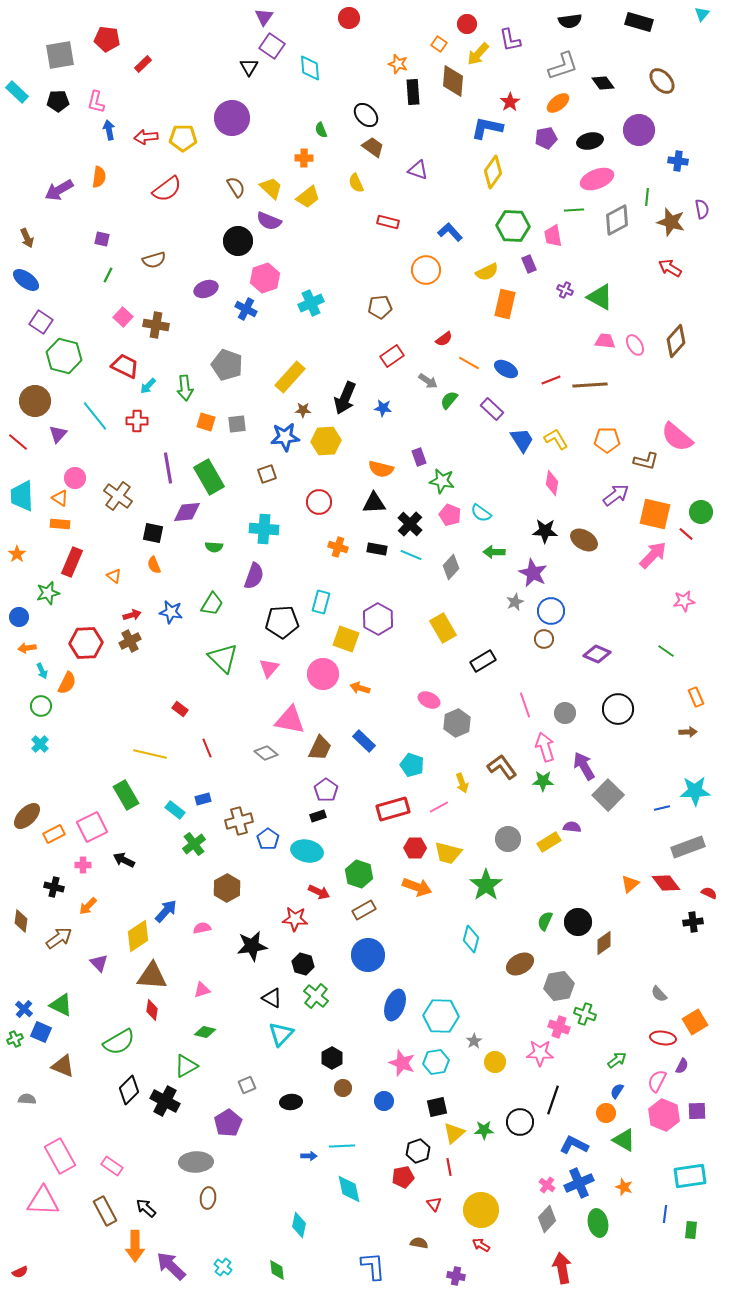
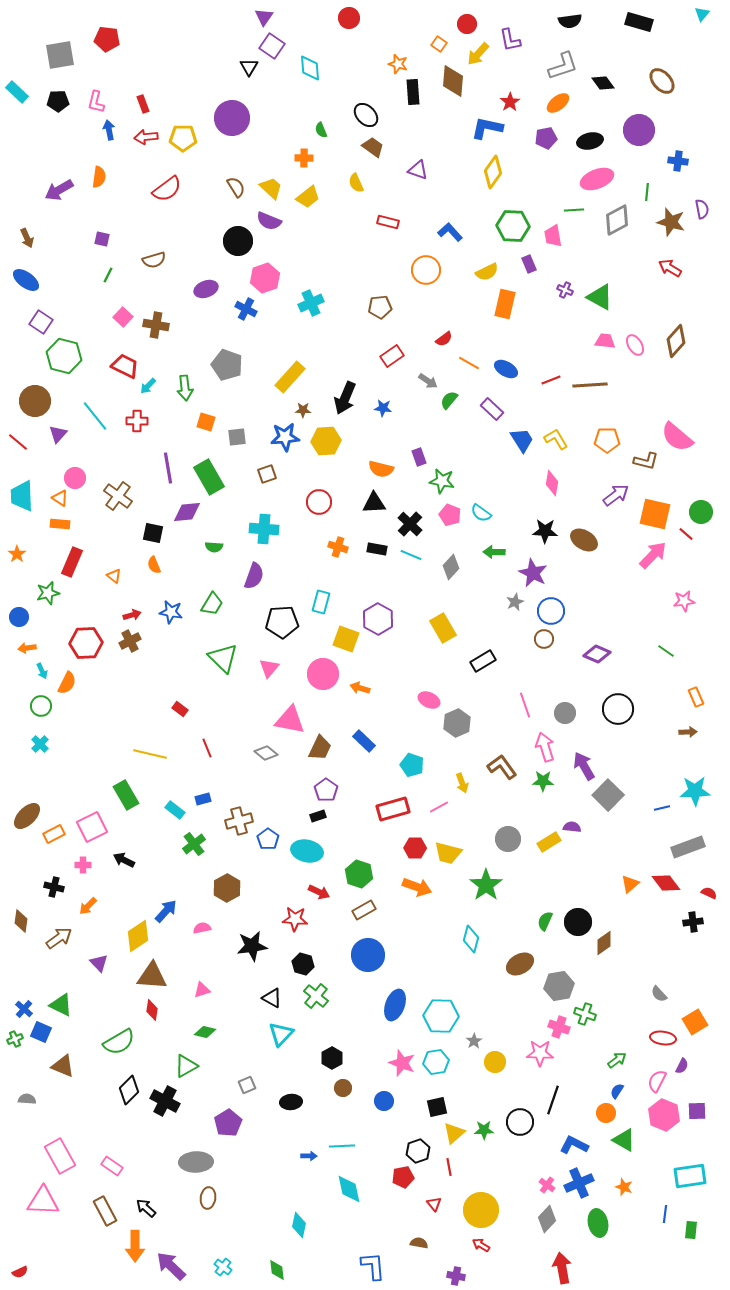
red rectangle at (143, 64): moved 40 px down; rotated 66 degrees counterclockwise
green line at (647, 197): moved 5 px up
gray square at (237, 424): moved 13 px down
